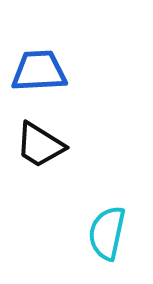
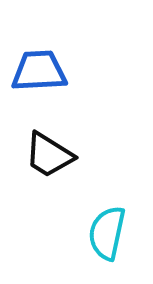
black trapezoid: moved 9 px right, 10 px down
